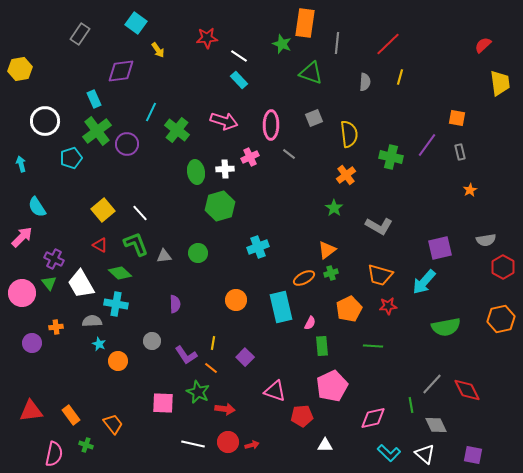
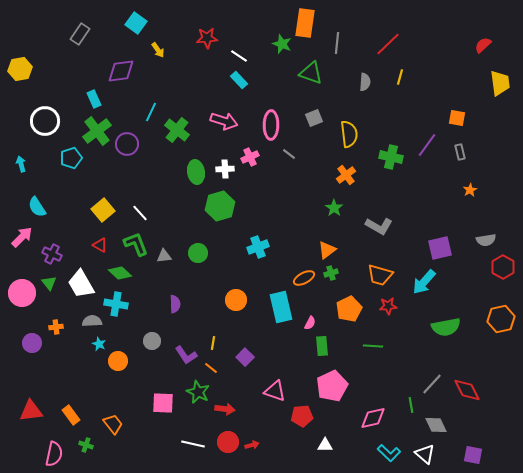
purple cross at (54, 259): moved 2 px left, 5 px up
